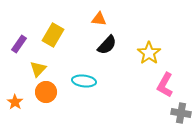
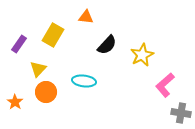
orange triangle: moved 13 px left, 2 px up
yellow star: moved 7 px left, 2 px down; rotated 10 degrees clockwise
pink L-shape: rotated 20 degrees clockwise
